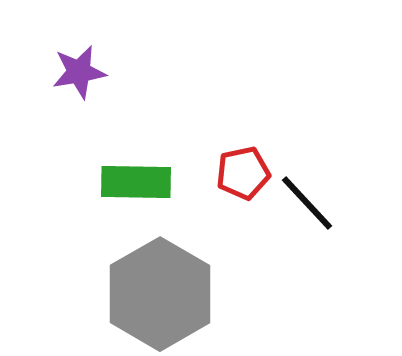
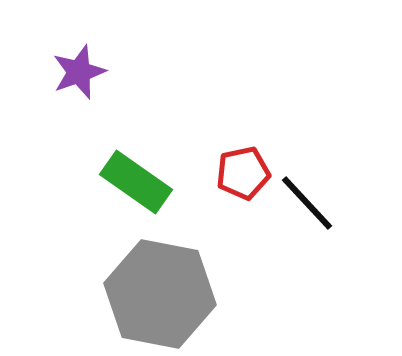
purple star: rotated 10 degrees counterclockwise
green rectangle: rotated 34 degrees clockwise
gray hexagon: rotated 19 degrees counterclockwise
